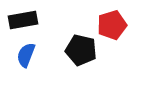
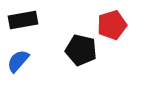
blue semicircle: moved 8 px left, 6 px down; rotated 20 degrees clockwise
